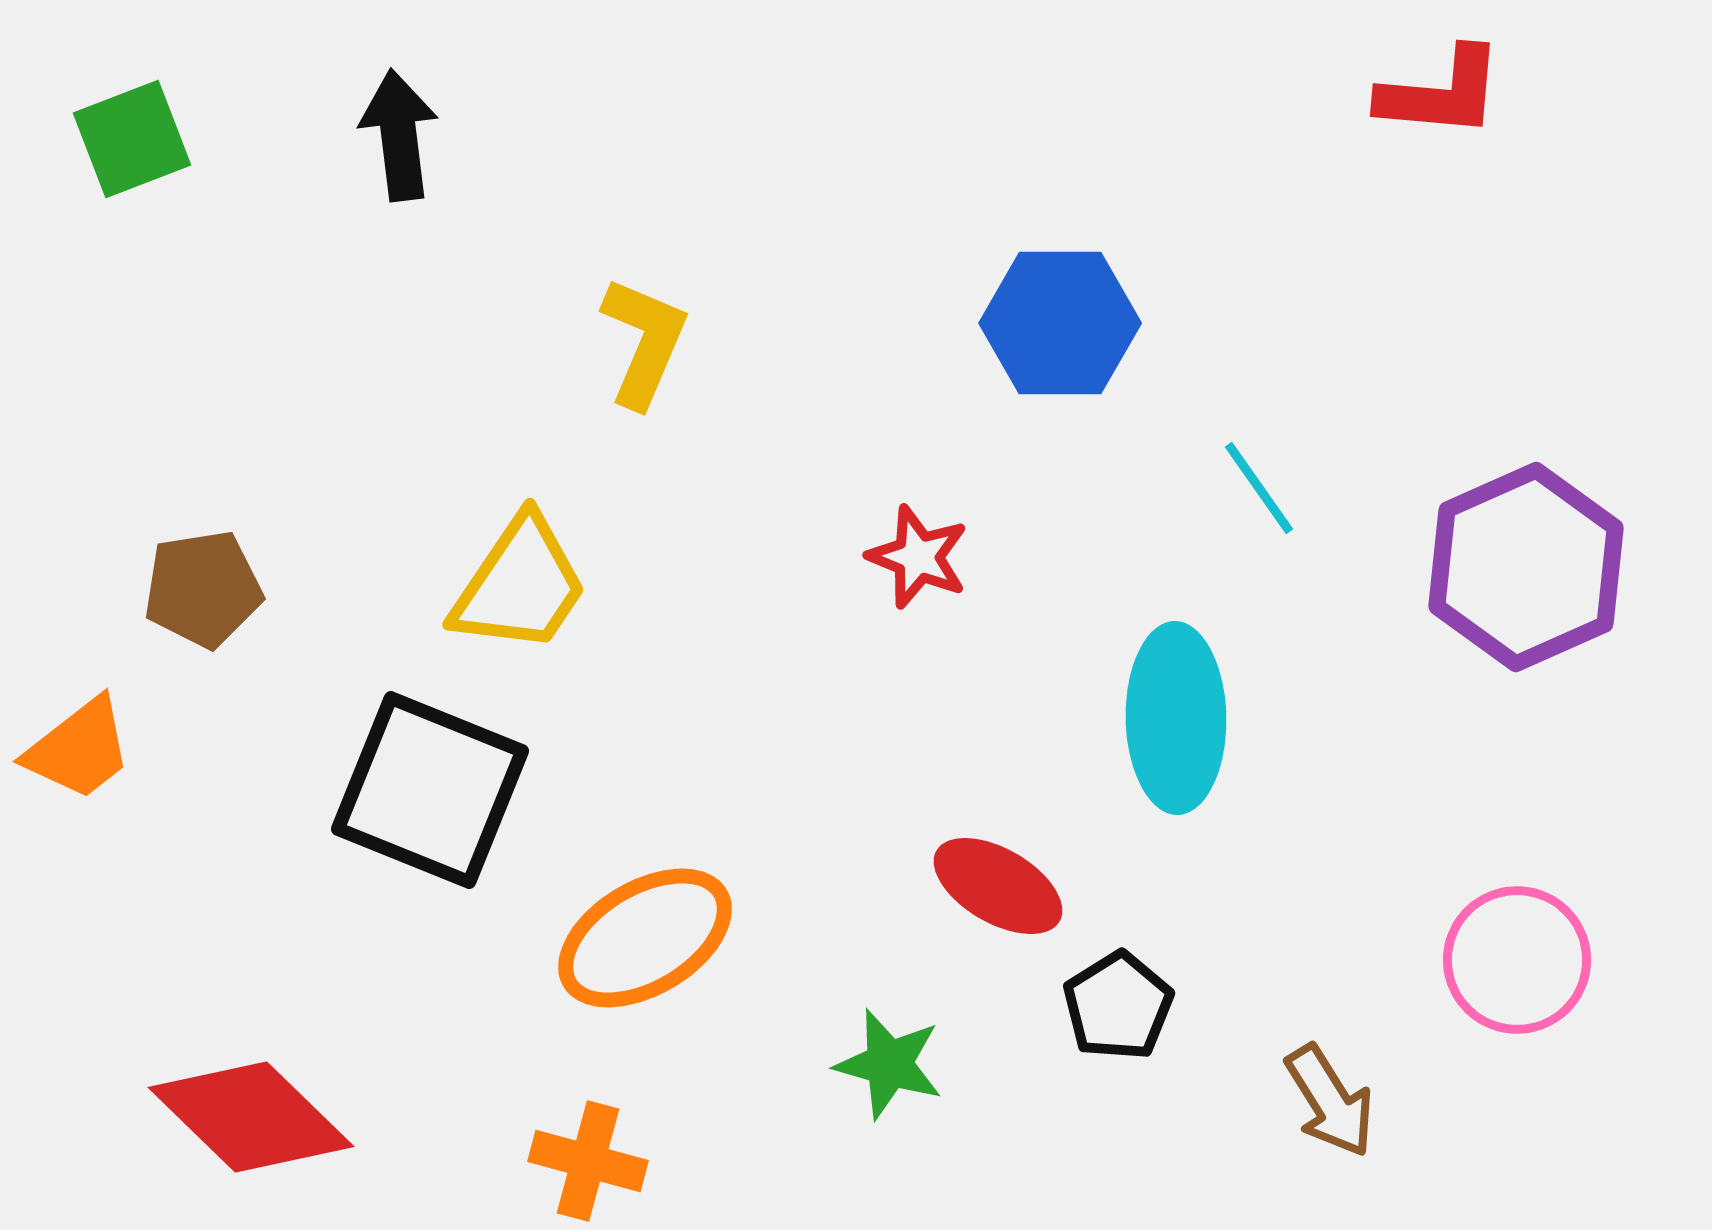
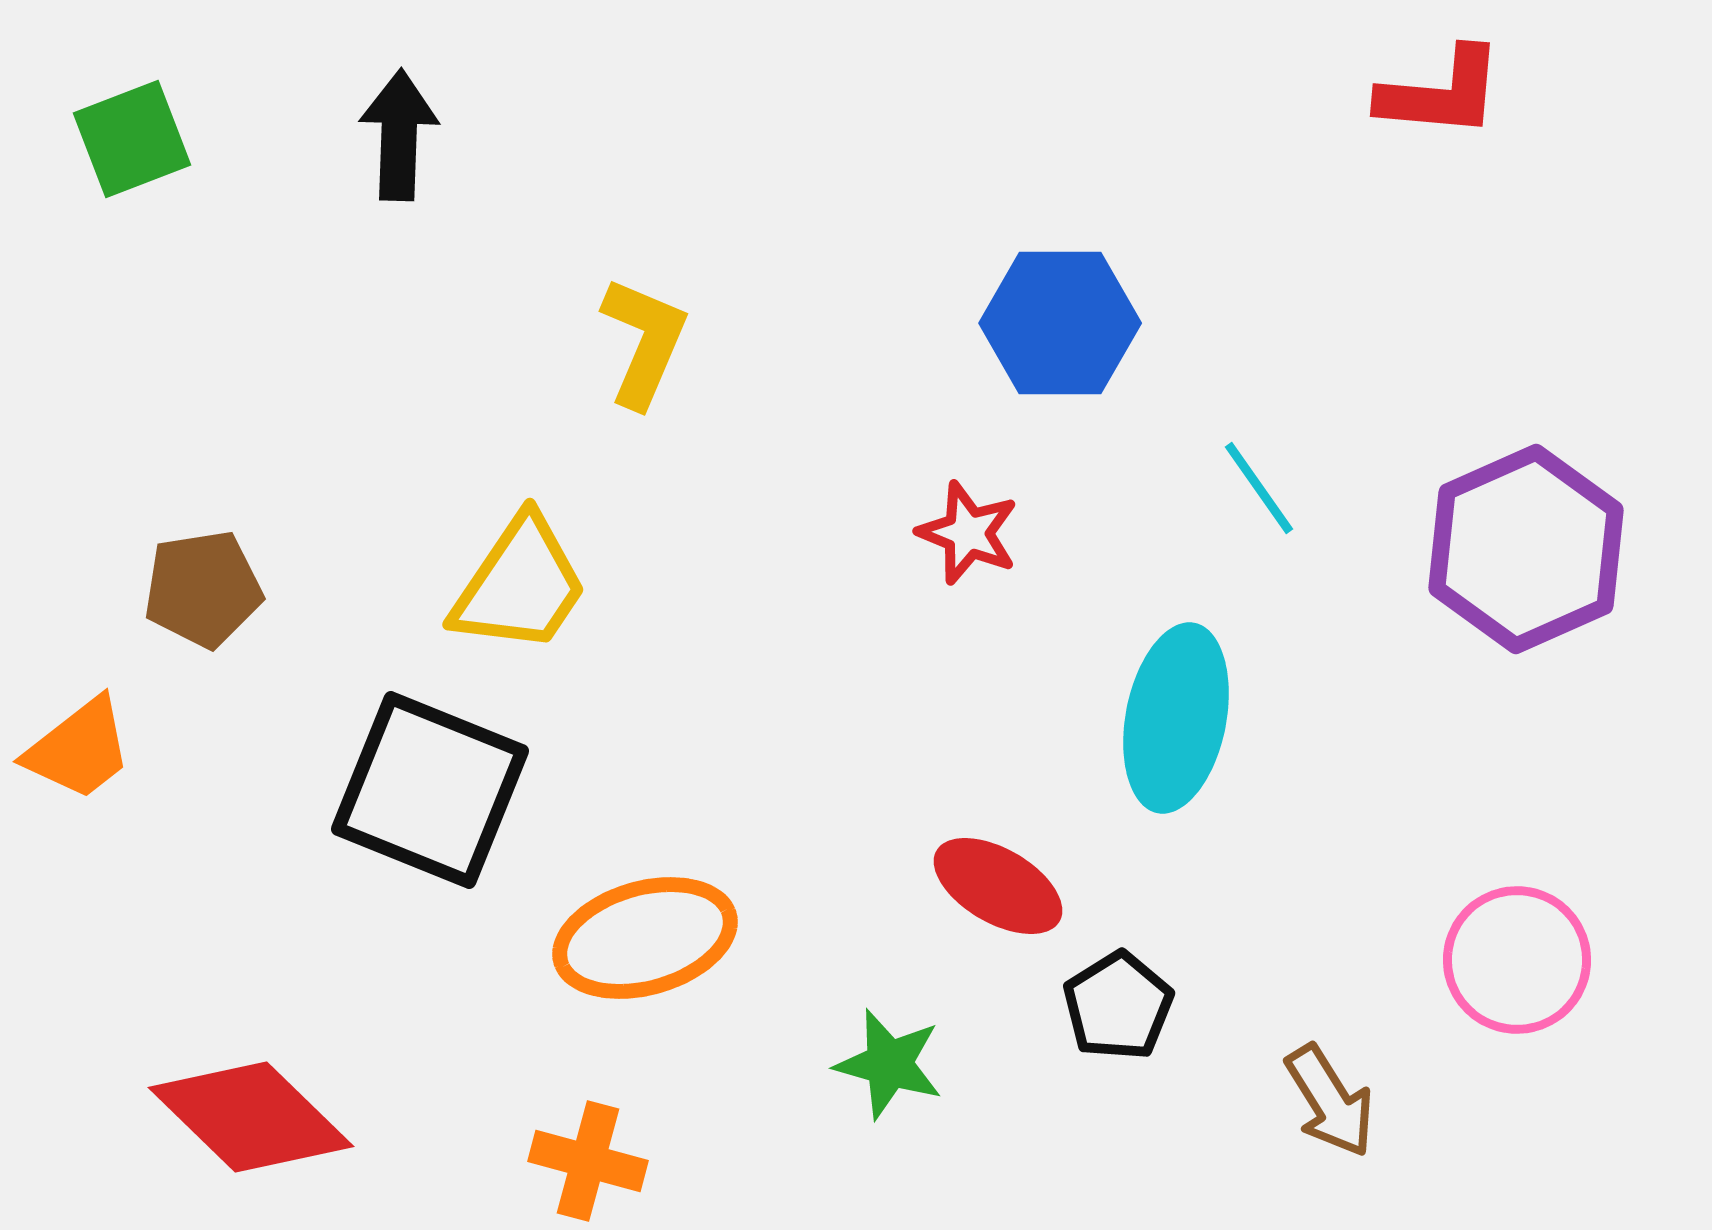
black arrow: rotated 9 degrees clockwise
red star: moved 50 px right, 24 px up
purple hexagon: moved 18 px up
cyan ellipse: rotated 12 degrees clockwise
orange ellipse: rotated 15 degrees clockwise
